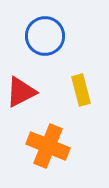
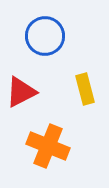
yellow rectangle: moved 4 px right, 1 px up
